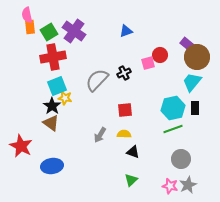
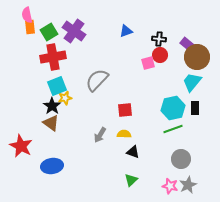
black cross: moved 35 px right, 34 px up; rotated 32 degrees clockwise
yellow star: rotated 24 degrees counterclockwise
